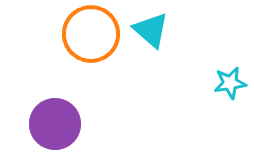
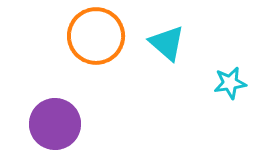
cyan triangle: moved 16 px right, 13 px down
orange circle: moved 5 px right, 2 px down
